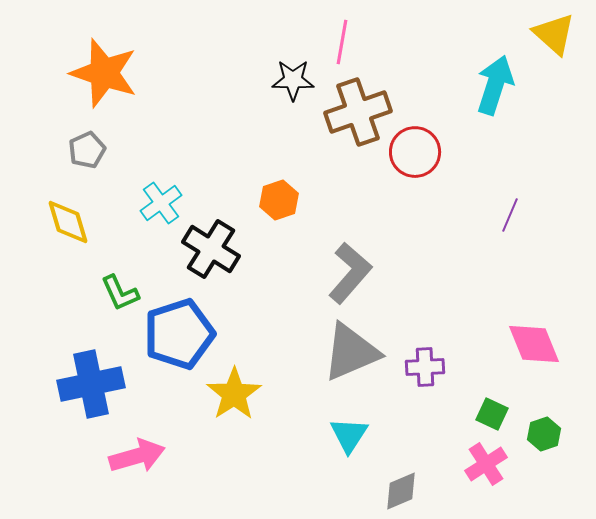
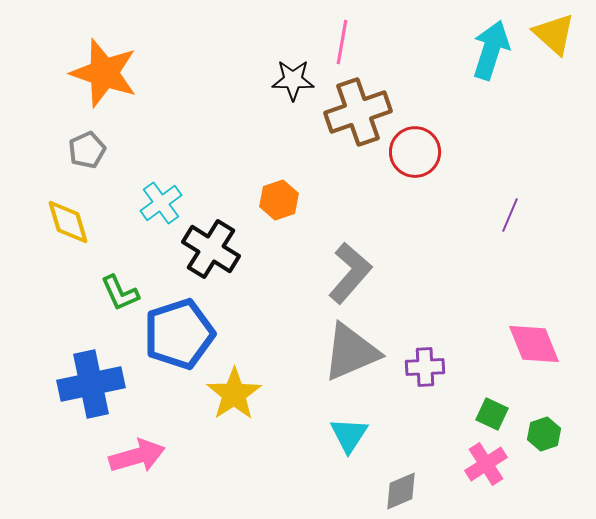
cyan arrow: moved 4 px left, 35 px up
